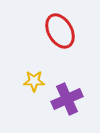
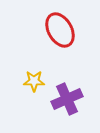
red ellipse: moved 1 px up
